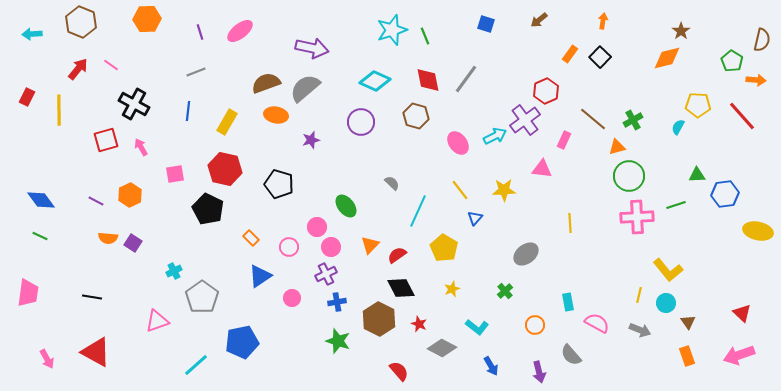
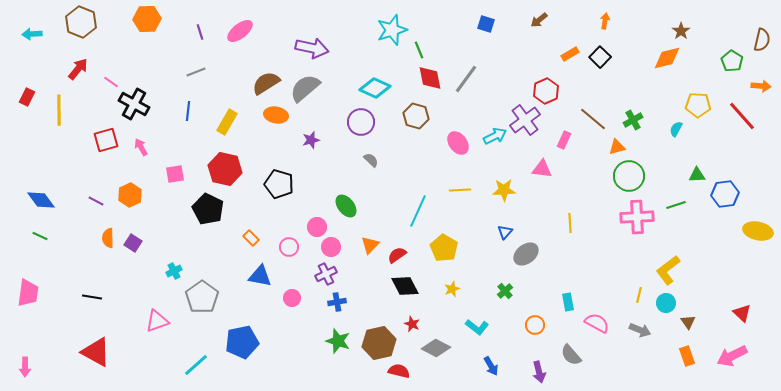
orange arrow at (603, 21): moved 2 px right
green line at (425, 36): moved 6 px left, 14 px down
orange rectangle at (570, 54): rotated 24 degrees clockwise
pink line at (111, 65): moved 17 px down
red diamond at (428, 80): moved 2 px right, 2 px up
orange arrow at (756, 80): moved 5 px right, 6 px down
cyan diamond at (375, 81): moved 7 px down
brown semicircle at (266, 83): rotated 12 degrees counterclockwise
cyan semicircle at (678, 127): moved 2 px left, 2 px down
gray semicircle at (392, 183): moved 21 px left, 23 px up
yellow line at (460, 190): rotated 55 degrees counterclockwise
blue triangle at (475, 218): moved 30 px right, 14 px down
orange semicircle at (108, 238): rotated 84 degrees clockwise
yellow L-shape at (668, 270): rotated 92 degrees clockwise
blue triangle at (260, 276): rotated 45 degrees clockwise
black diamond at (401, 288): moved 4 px right, 2 px up
brown hexagon at (379, 319): moved 24 px down; rotated 20 degrees clockwise
red star at (419, 324): moved 7 px left
gray diamond at (442, 348): moved 6 px left
pink arrow at (739, 355): moved 7 px left, 1 px down; rotated 8 degrees counterclockwise
pink arrow at (47, 359): moved 22 px left, 8 px down; rotated 30 degrees clockwise
red semicircle at (399, 371): rotated 35 degrees counterclockwise
